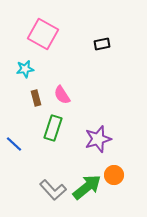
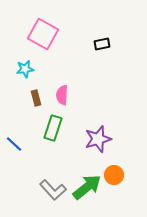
pink semicircle: rotated 36 degrees clockwise
